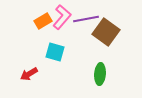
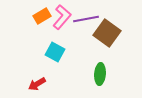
orange rectangle: moved 1 px left, 5 px up
brown square: moved 1 px right, 1 px down
cyan square: rotated 12 degrees clockwise
red arrow: moved 8 px right, 10 px down
